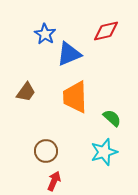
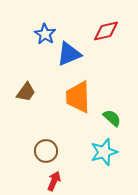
orange trapezoid: moved 3 px right
